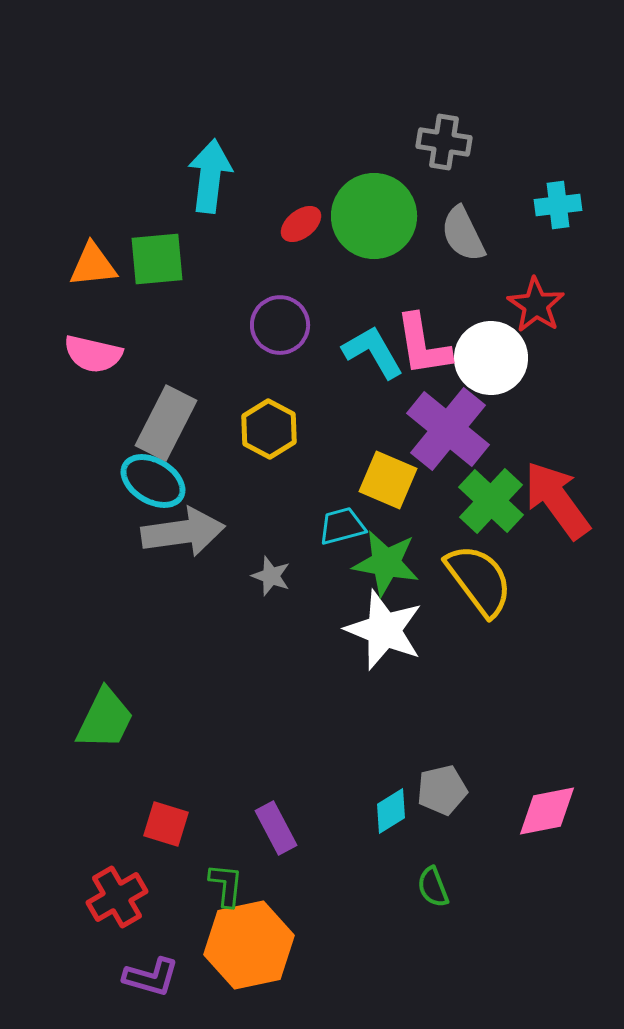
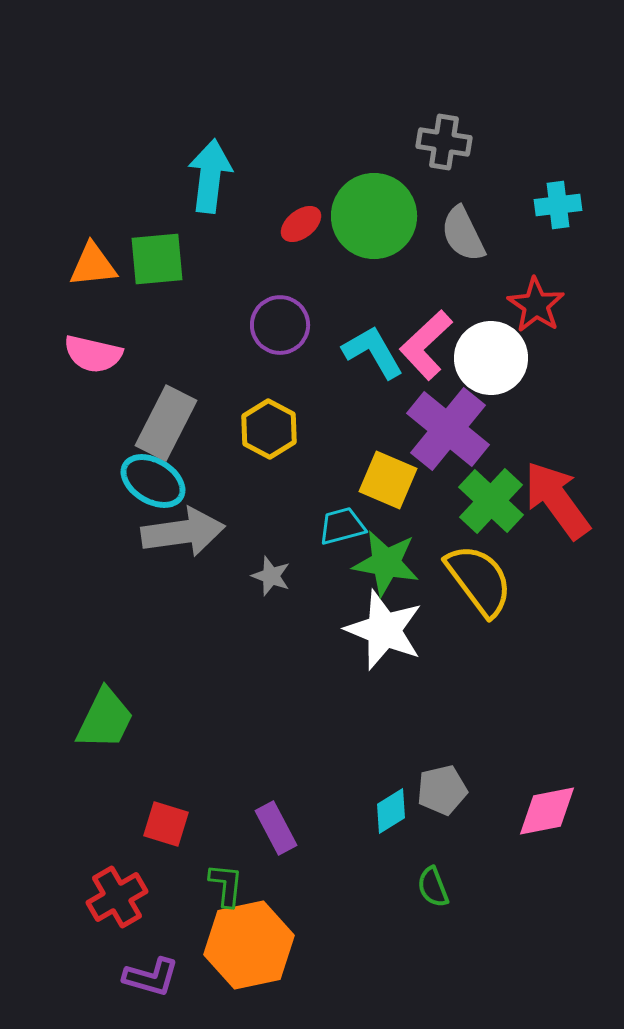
pink L-shape: moved 3 px right; rotated 56 degrees clockwise
